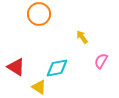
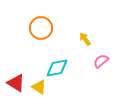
orange circle: moved 2 px right, 14 px down
yellow arrow: moved 3 px right, 2 px down
pink semicircle: rotated 21 degrees clockwise
red triangle: moved 16 px down
